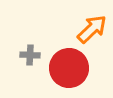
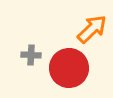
gray cross: moved 1 px right
